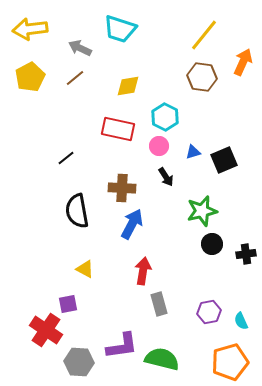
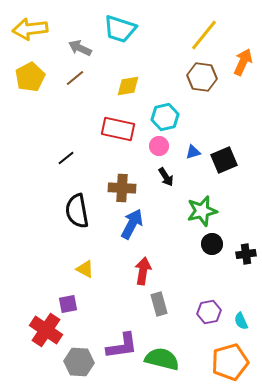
cyan hexagon: rotated 20 degrees clockwise
